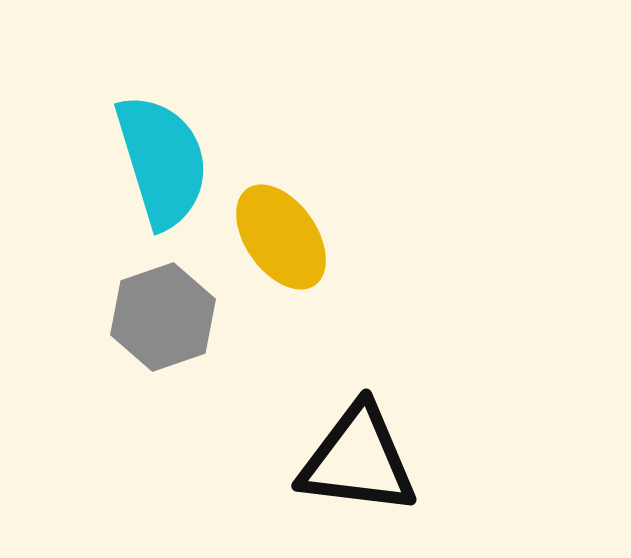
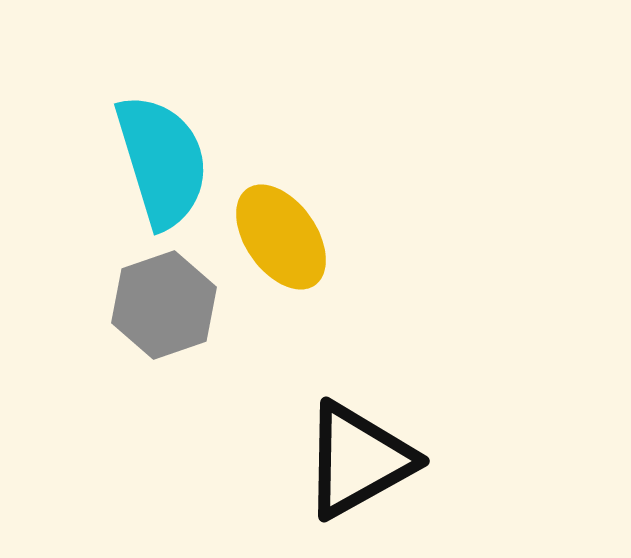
gray hexagon: moved 1 px right, 12 px up
black triangle: rotated 36 degrees counterclockwise
